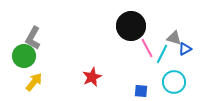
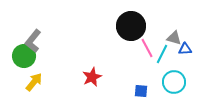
gray L-shape: moved 3 px down; rotated 10 degrees clockwise
blue triangle: rotated 24 degrees clockwise
